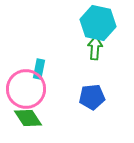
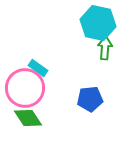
green arrow: moved 10 px right
cyan rectangle: moved 1 px left, 1 px up; rotated 66 degrees counterclockwise
pink circle: moved 1 px left, 1 px up
blue pentagon: moved 2 px left, 2 px down
